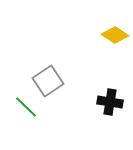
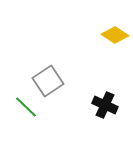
black cross: moved 5 px left, 3 px down; rotated 15 degrees clockwise
